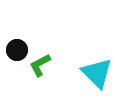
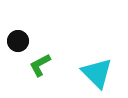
black circle: moved 1 px right, 9 px up
